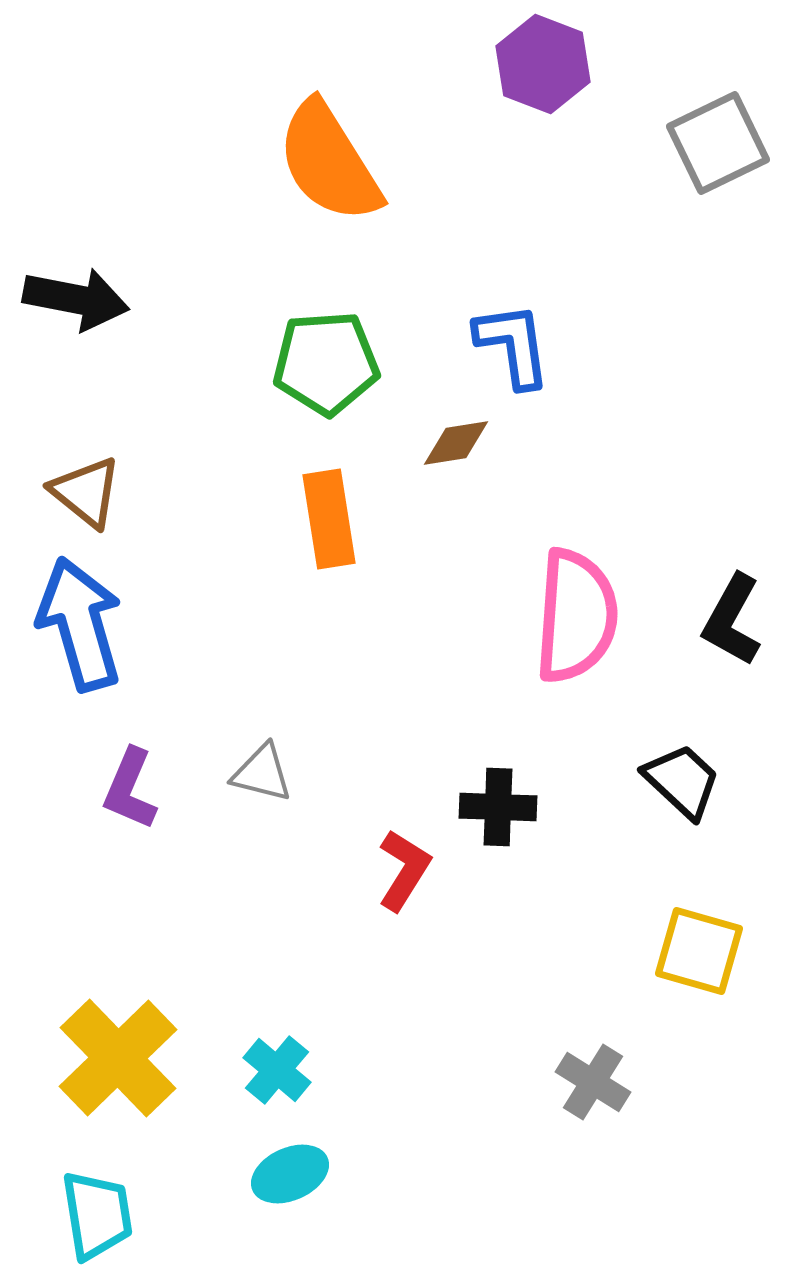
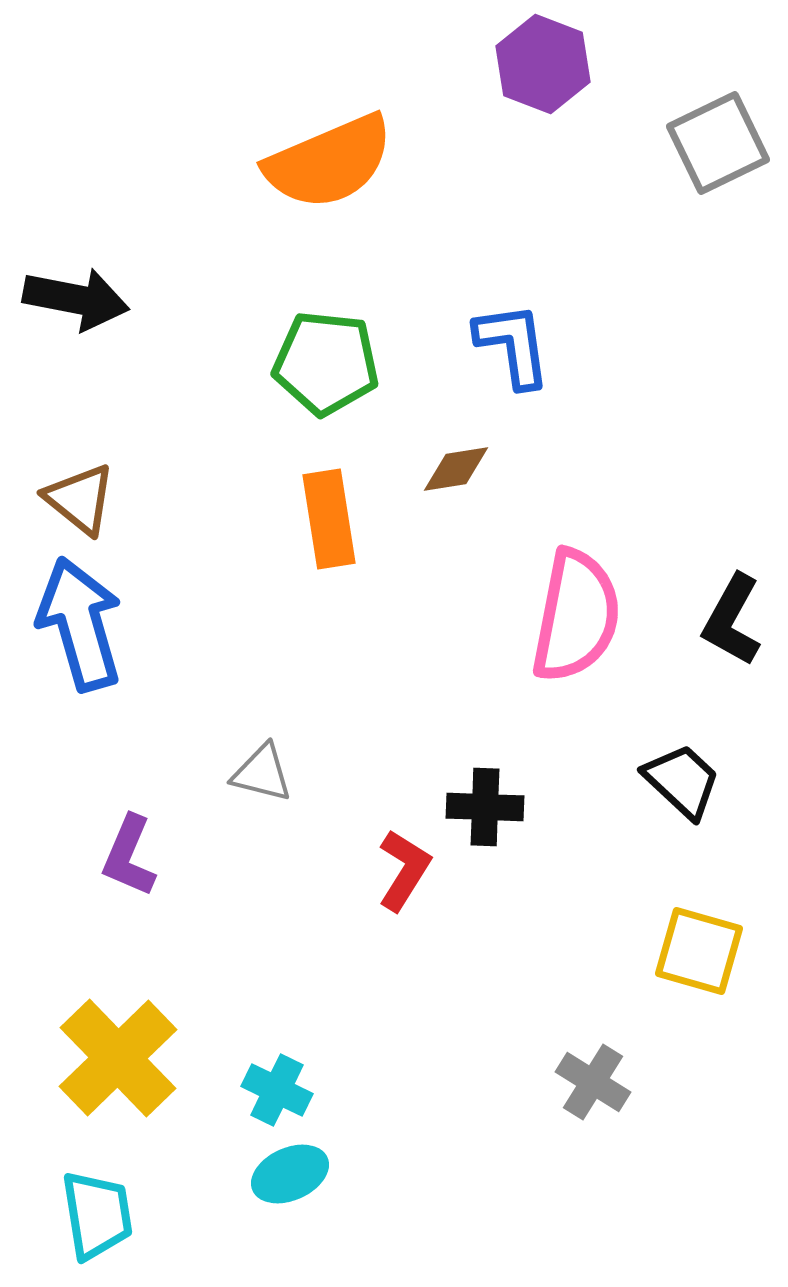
orange semicircle: rotated 81 degrees counterclockwise
green pentagon: rotated 10 degrees clockwise
brown diamond: moved 26 px down
brown triangle: moved 6 px left, 7 px down
pink semicircle: rotated 7 degrees clockwise
purple L-shape: moved 1 px left, 67 px down
black cross: moved 13 px left
cyan cross: moved 20 px down; rotated 14 degrees counterclockwise
